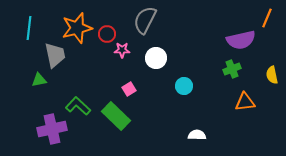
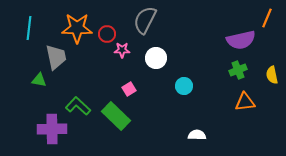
orange star: rotated 16 degrees clockwise
gray trapezoid: moved 1 px right, 2 px down
green cross: moved 6 px right, 1 px down
green triangle: rotated 21 degrees clockwise
purple cross: rotated 12 degrees clockwise
